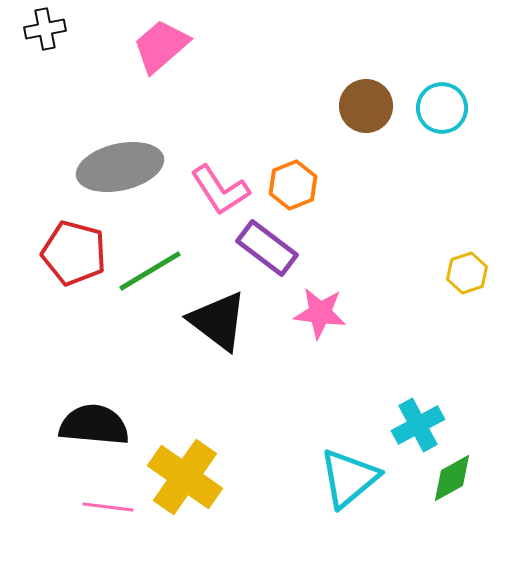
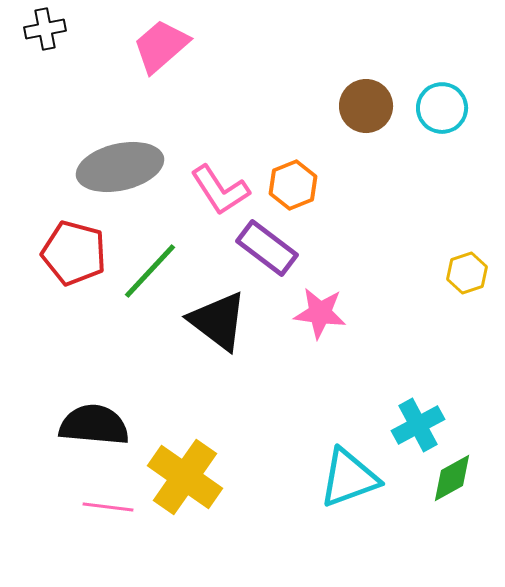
green line: rotated 16 degrees counterclockwise
cyan triangle: rotated 20 degrees clockwise
